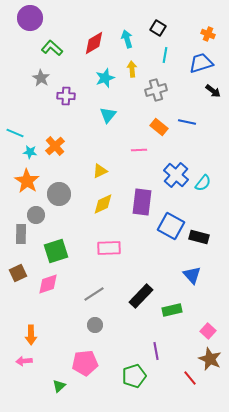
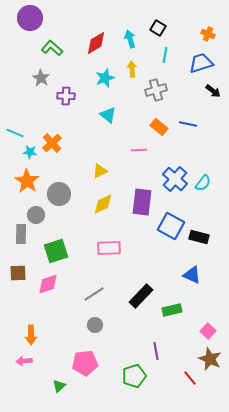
cyan arrow at (127, 39): moved 3 px right
red diamond at (94, 43): moved 2 px right
cyan triangle at (108, 115): rotated 30 degrees counterclockwise
blue line at (187, 122): moved 1 px right, 2 px down
orange cross at (55, 146): moved 3 px left, 3 px up
blue cross at (176, 175): moved 1 px left, 4 px down
brown square at (18, 273): rotated 24 degrees clockwise
blue triangle at (192, 275): rotated 24 degrees counterclockwise
